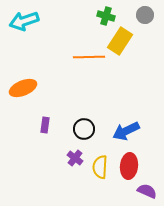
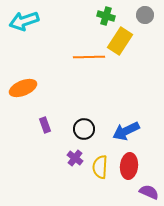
purple rectangle: rotated 28 degrees counterclockwise
purple semicircle: moved 2 px right, 1 px down
